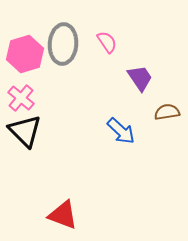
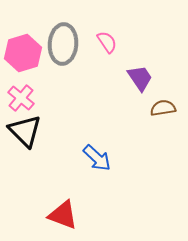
pink hexagon: moved 2 px left, 1 px up
brown semicircle: moved 4 px left, 4 px up
blue arrow: moved 24 px left, 27 px down
